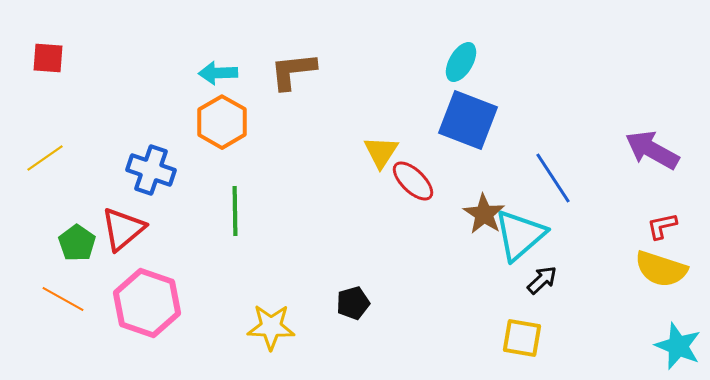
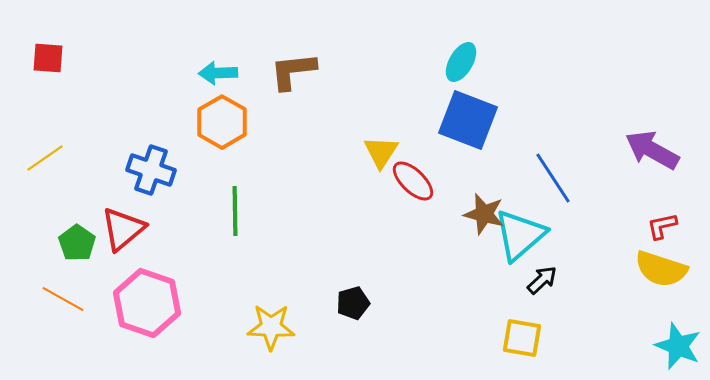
brown star: rotated 18 degrees counterclockwise
